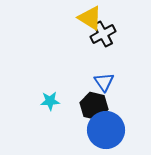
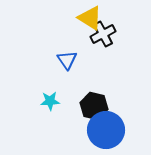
blue triangle: moved 37 px left, 22 px up
